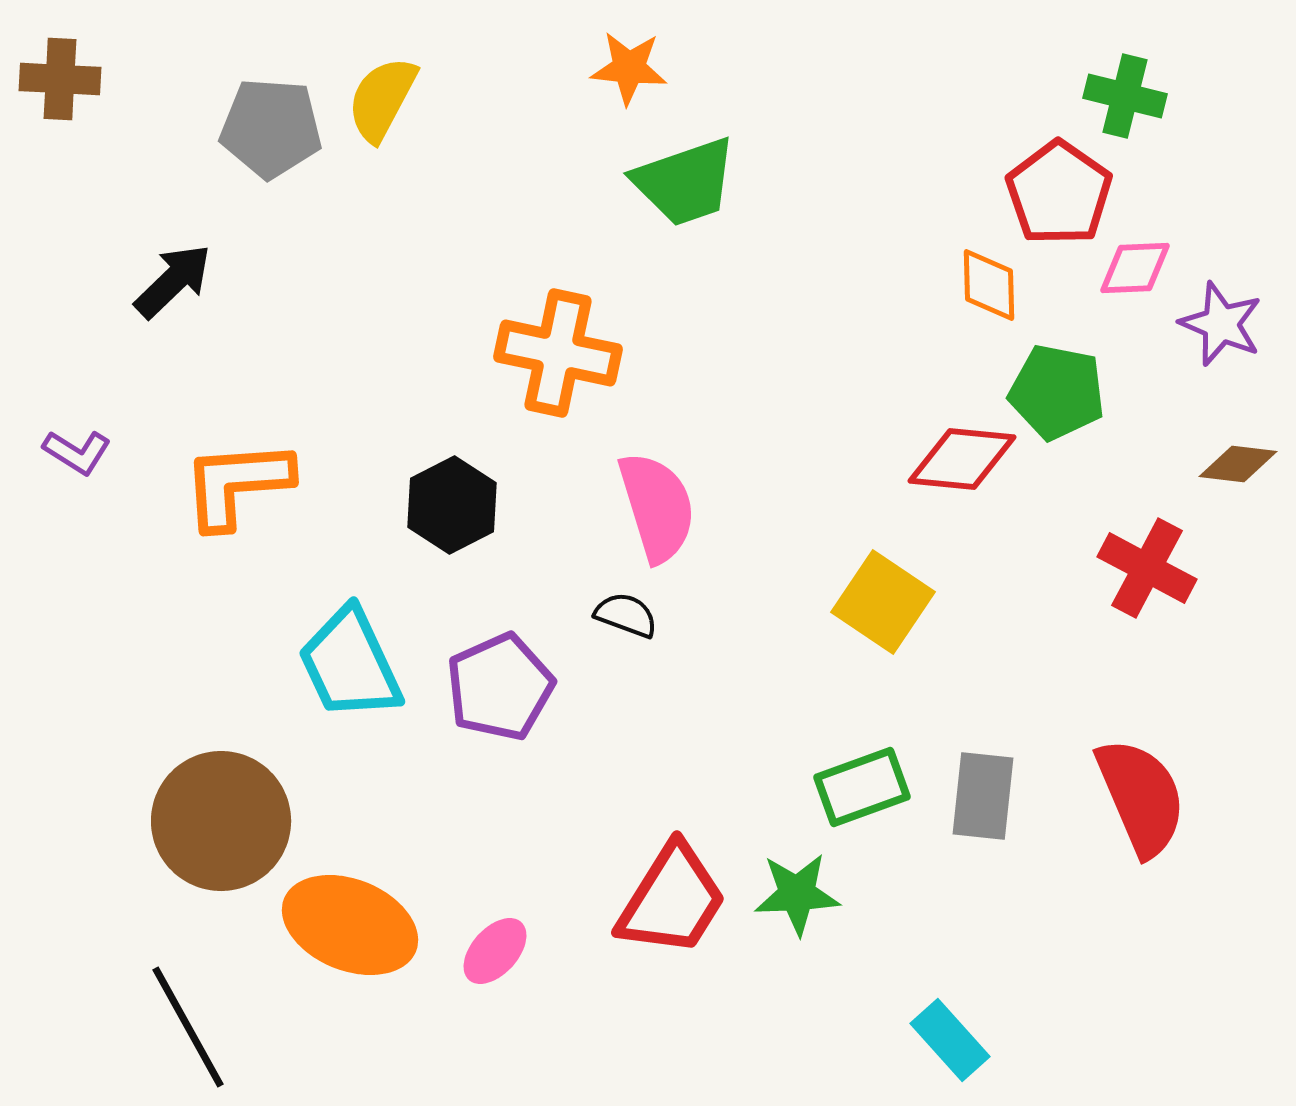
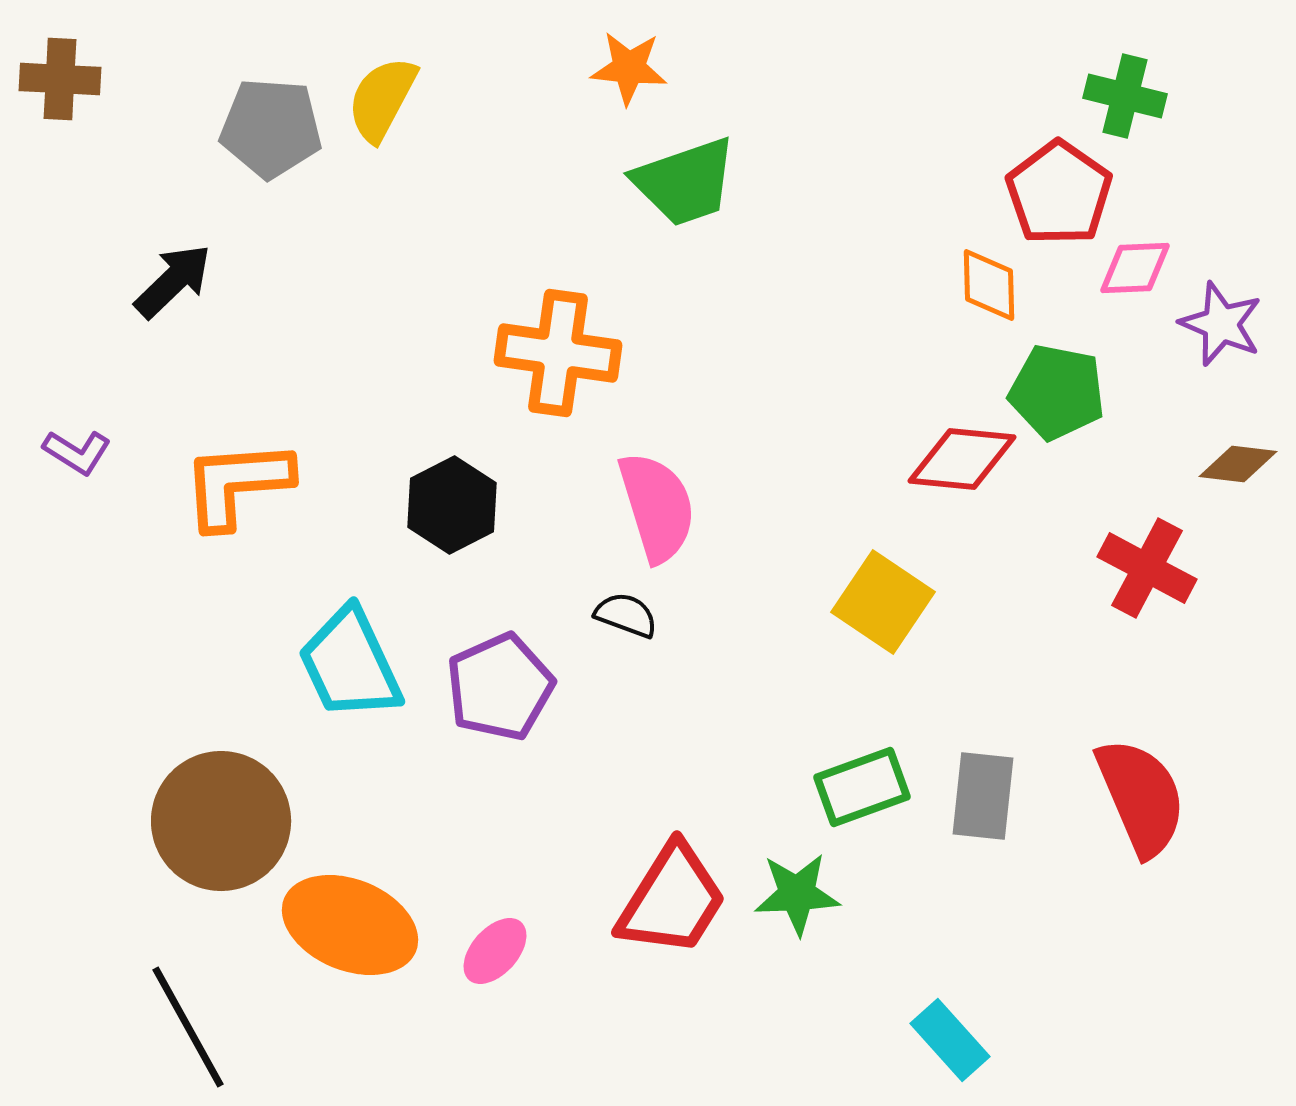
orange cross: rotated 4 degrees counterclockwise
